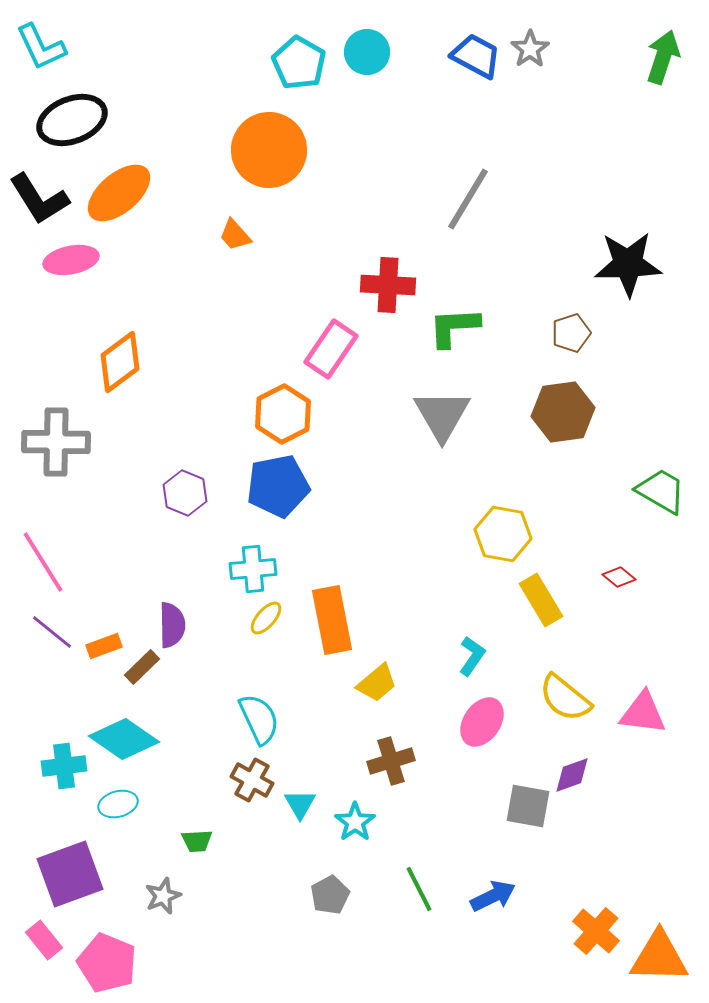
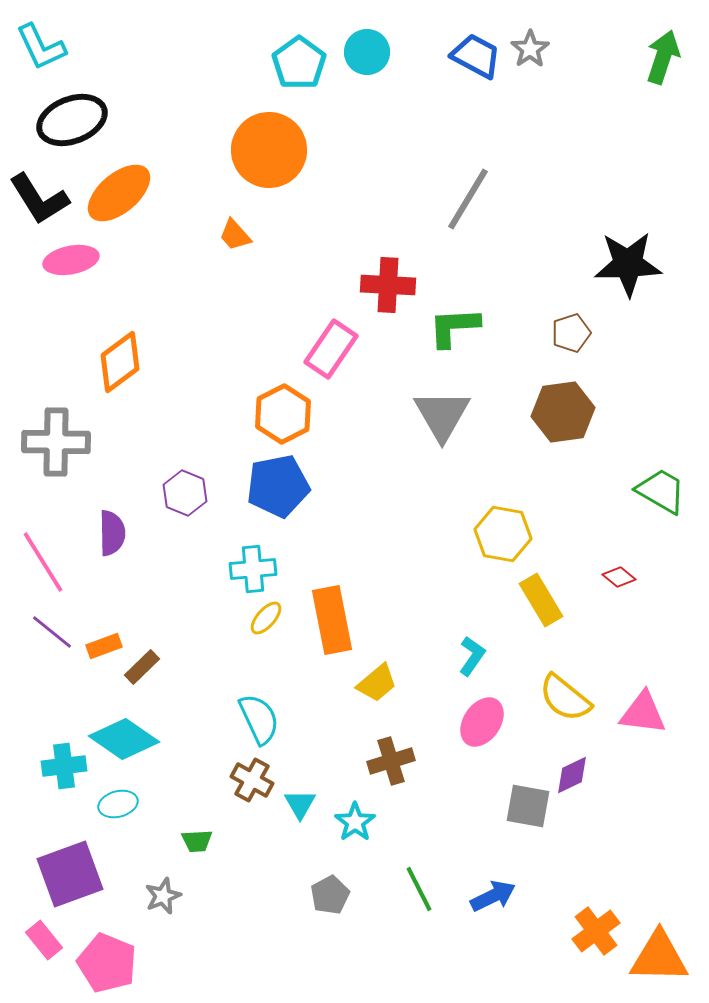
cyan pentagon at (299, 63): rotated 6 degrees clockwise
purple semicircle at (172, 625): moved 60 px left, 92 px up
purple diamond at (572, 775): rotated 6 degrees counterclockwise
orange cross at (596, 931): rotated 12 degrees clockwise
